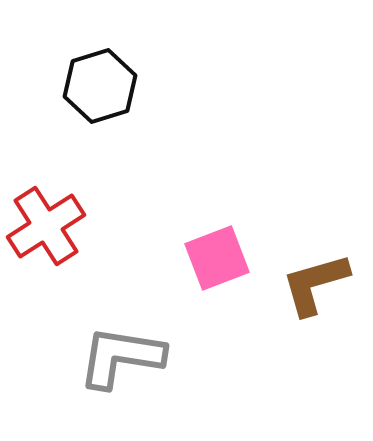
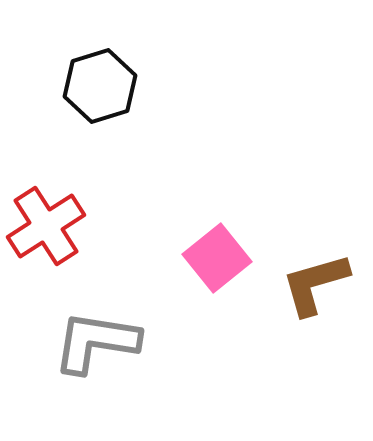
pink square: rotated 18 degrees counterclockwise
gray L-shape: moved 25 px left, 15 px up
